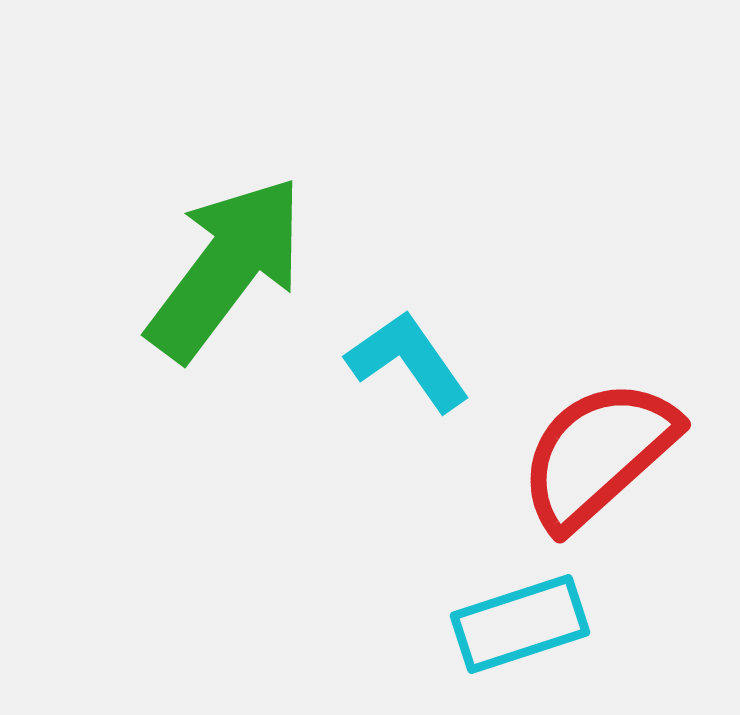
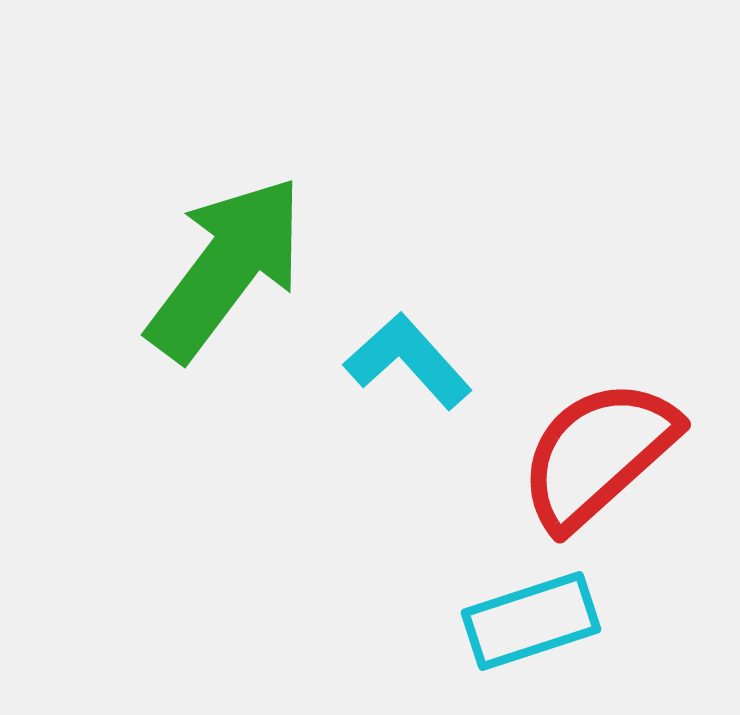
cyan L-shape: rotated 7 degrees counterclockwise
cyan rectangle: moved 11 px right, 3 px up
